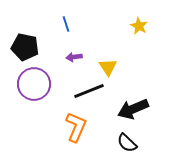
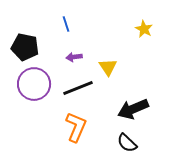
yellow star: moved 5 px right, 3 px down
black line: moved 11 px left, 3 px up
